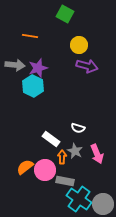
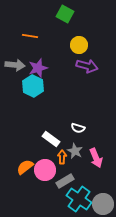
pink arrow: moved 1 px left, 4 px down
gray rectangle: rotated 42 degrees counterclockwise
